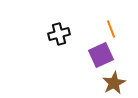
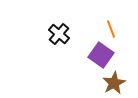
black cross: rotated 35 degrees counterclockwise
purple square: rotated 30 degrees counterclockwise
